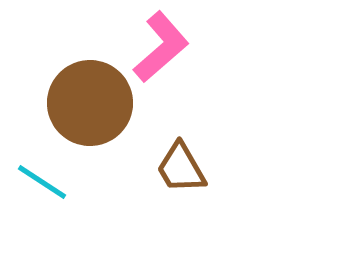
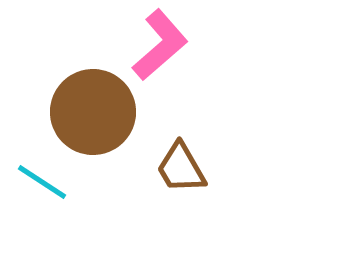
pink L-shape: moved 1 px left, 2 px up
brown circle: moved 3 px right, 9 px down
